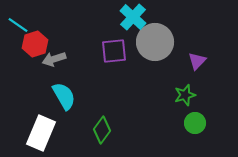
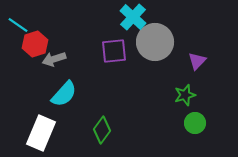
cyan semicircle: moved 2 px up; rotated 72 degrees clockwise
